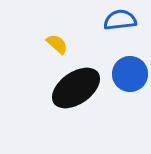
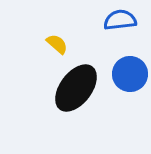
black ellipse: rotated 18 degrees counterclockwise
